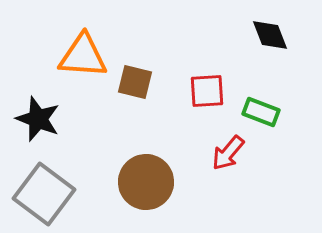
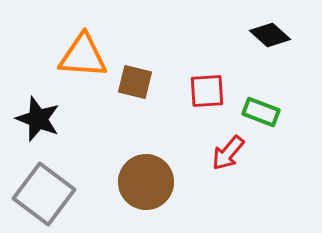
black diamond: rotated 27 degrees counterclockwise
